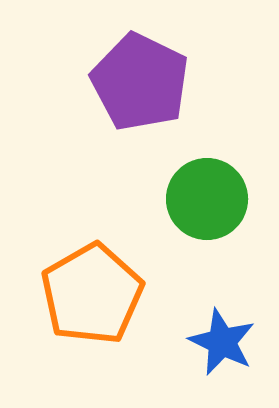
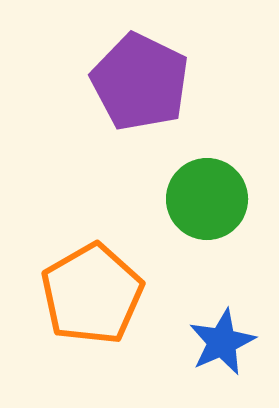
blue star: rotated 22 degrees clockwise
